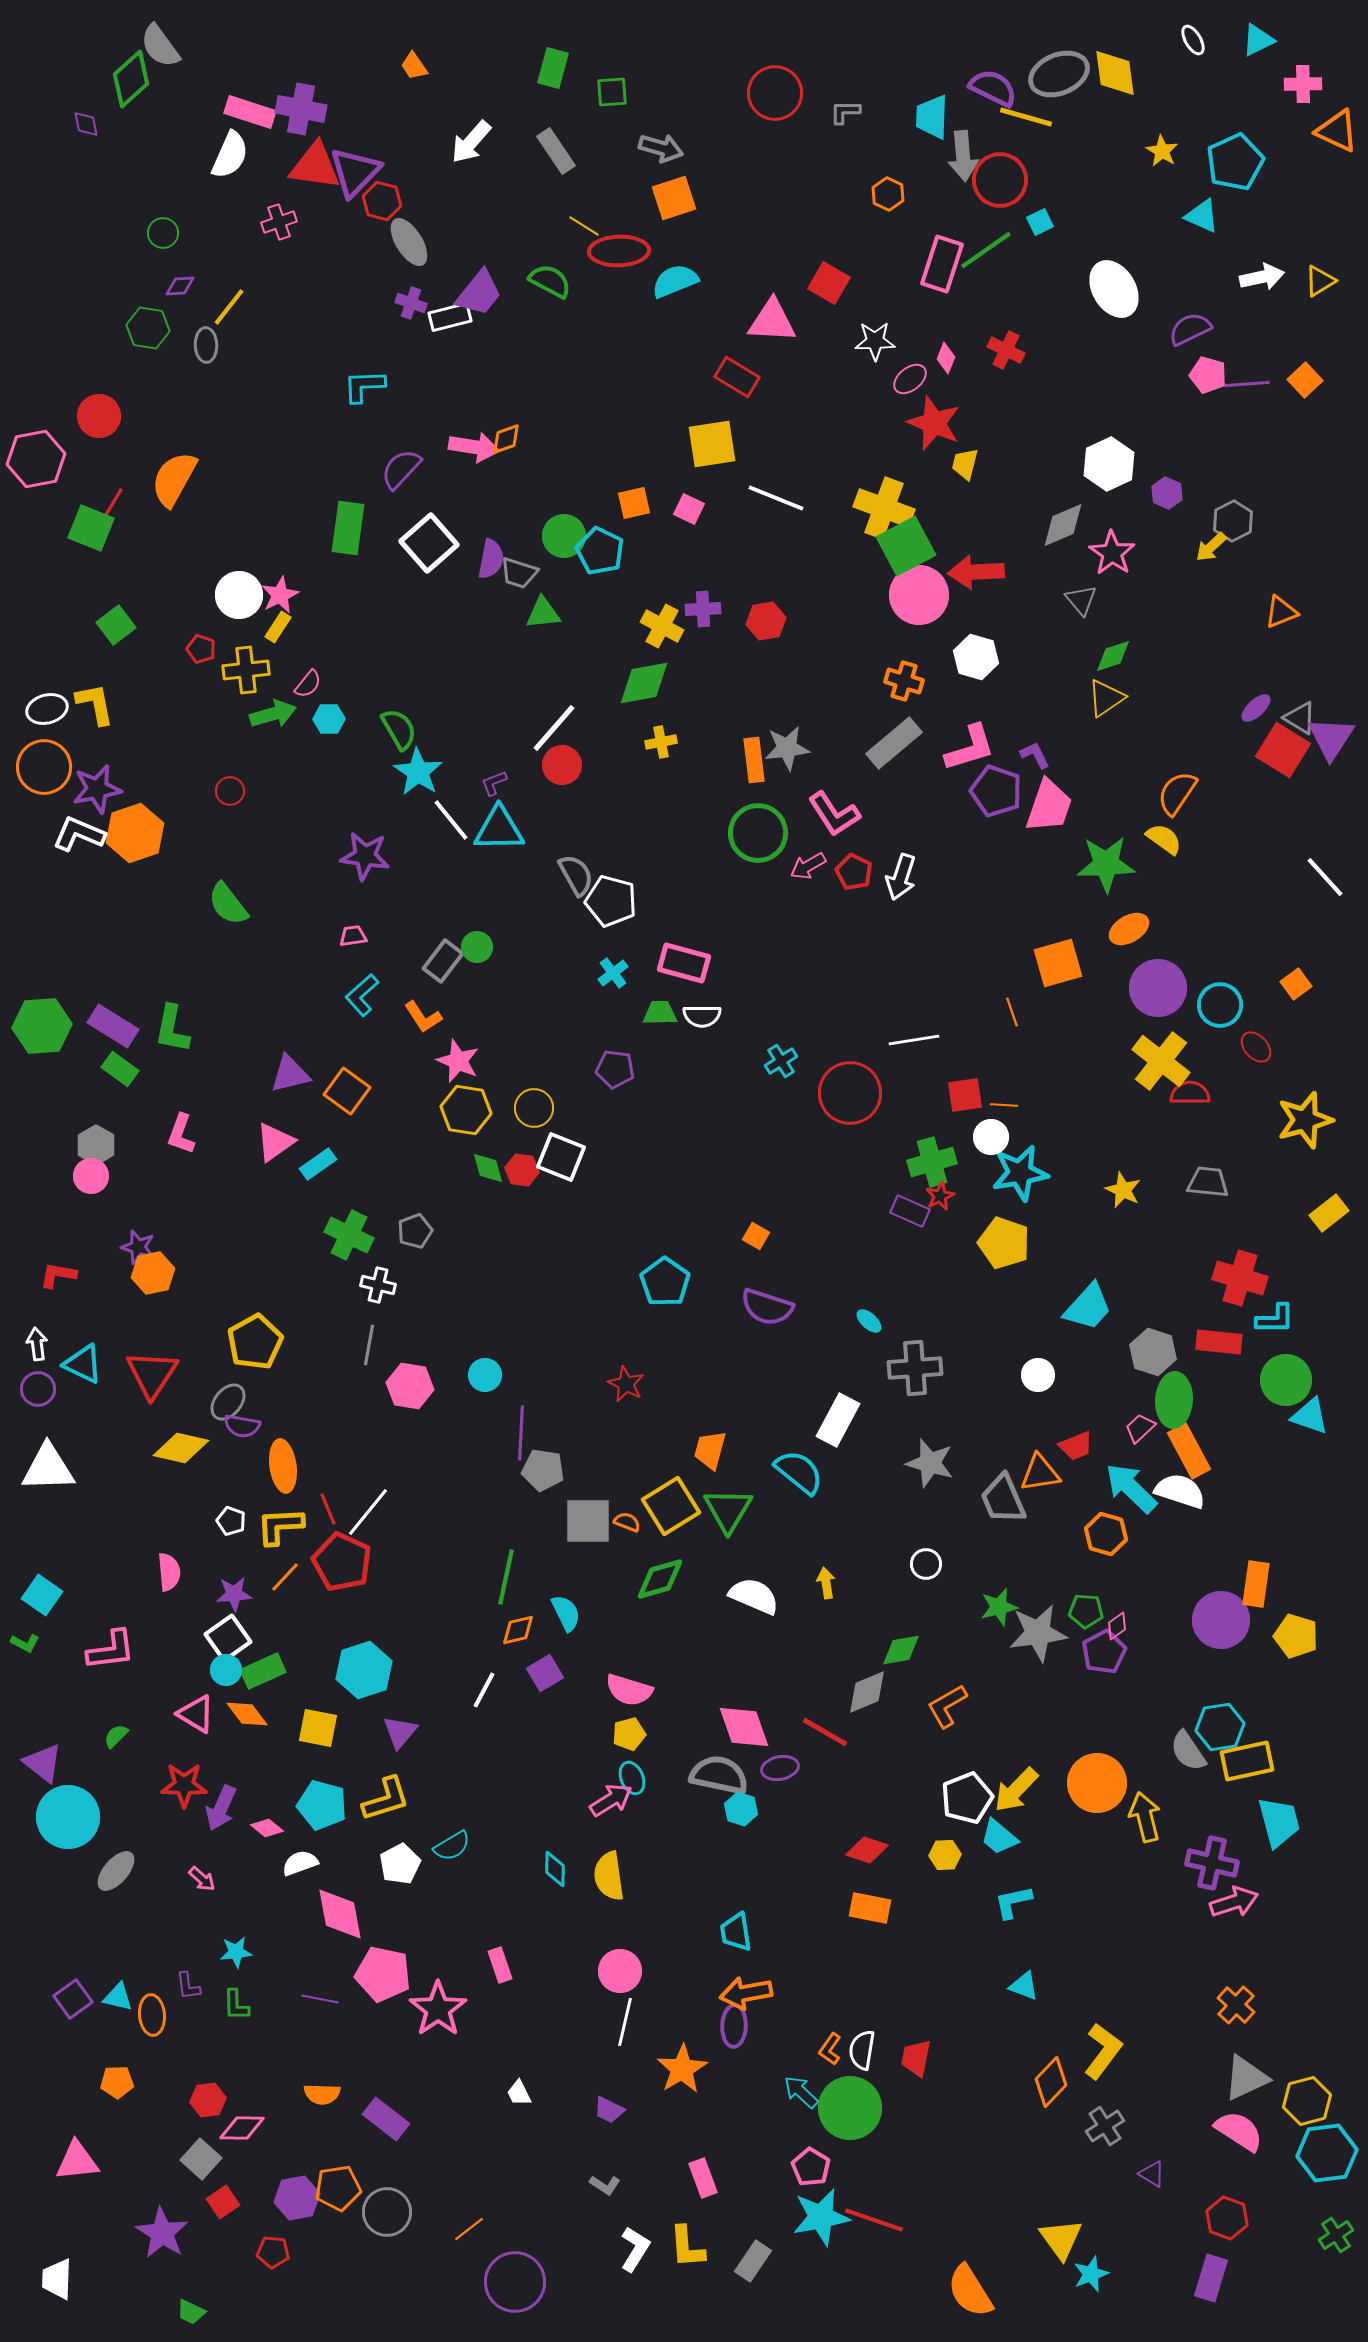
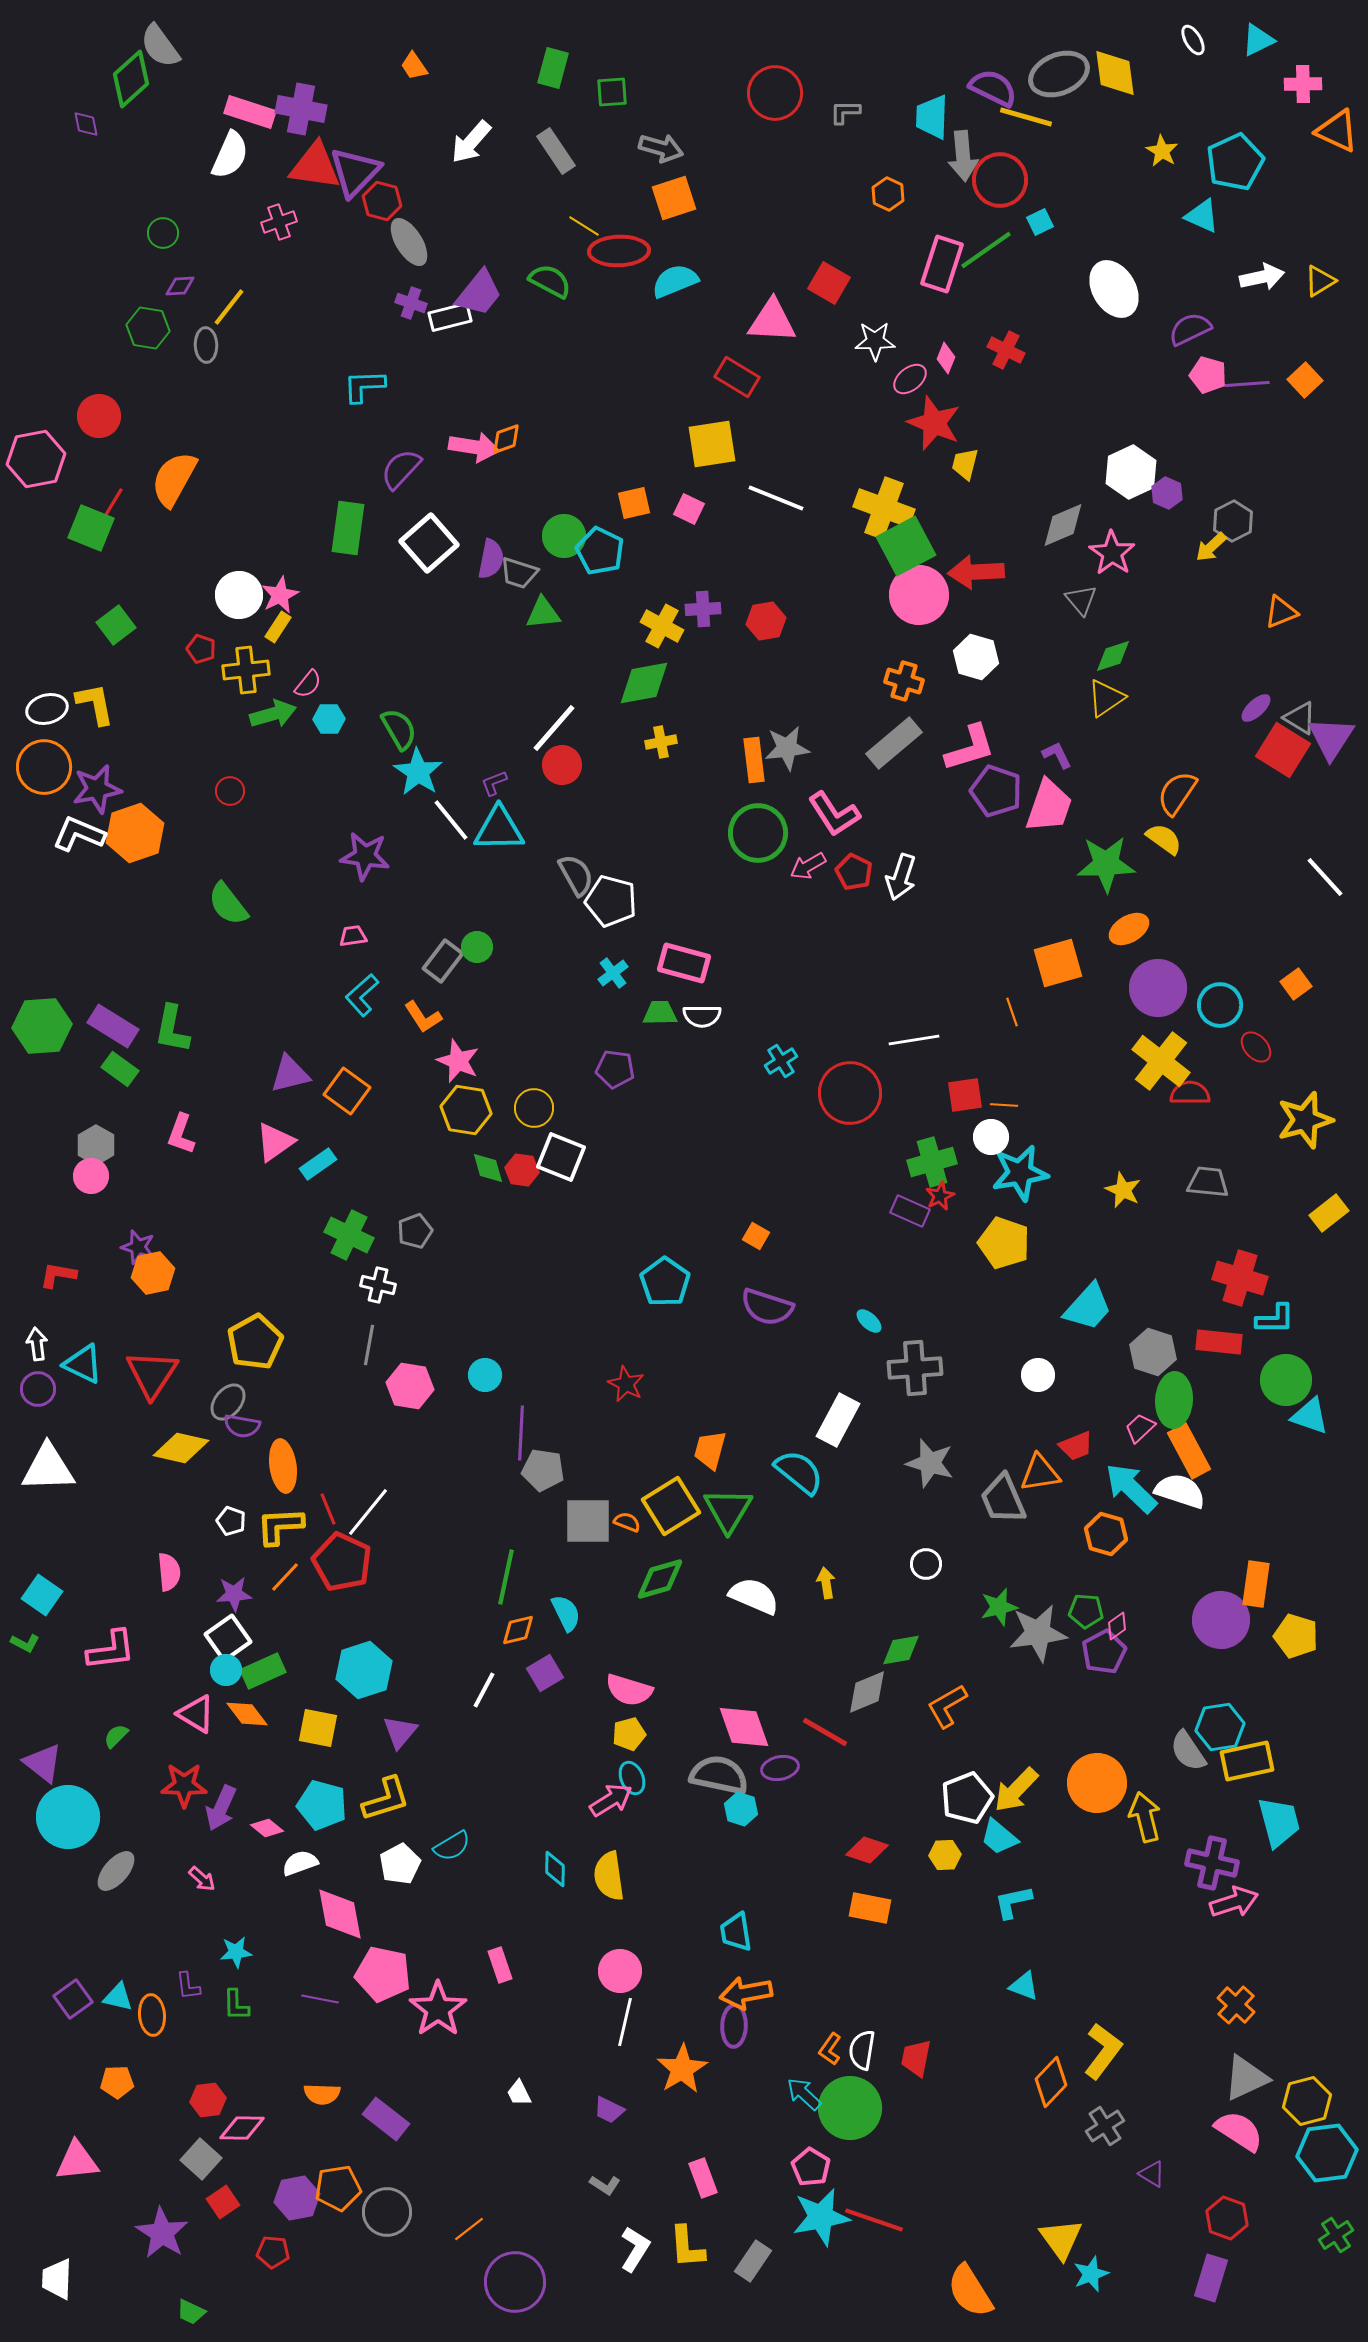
white hexagon at (1109, 464): moved 22 px right, 8 px down
purple L-shape at (1035, 755): moved 22 px right
cyan arrow at (801, 2092): moved 3 px right, 2 px down
